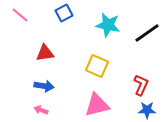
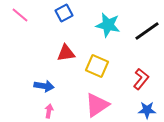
black line: moved 2 px up
red triangle: moved 21 px right
red L-shape: moved 6 px up; rotated 15 degrees clockwise
pink triangle: rotated 20 degrees counterclockwise
pink arrow: moved 8 px right, 1 px down; rotated 80 degrees clockwise
